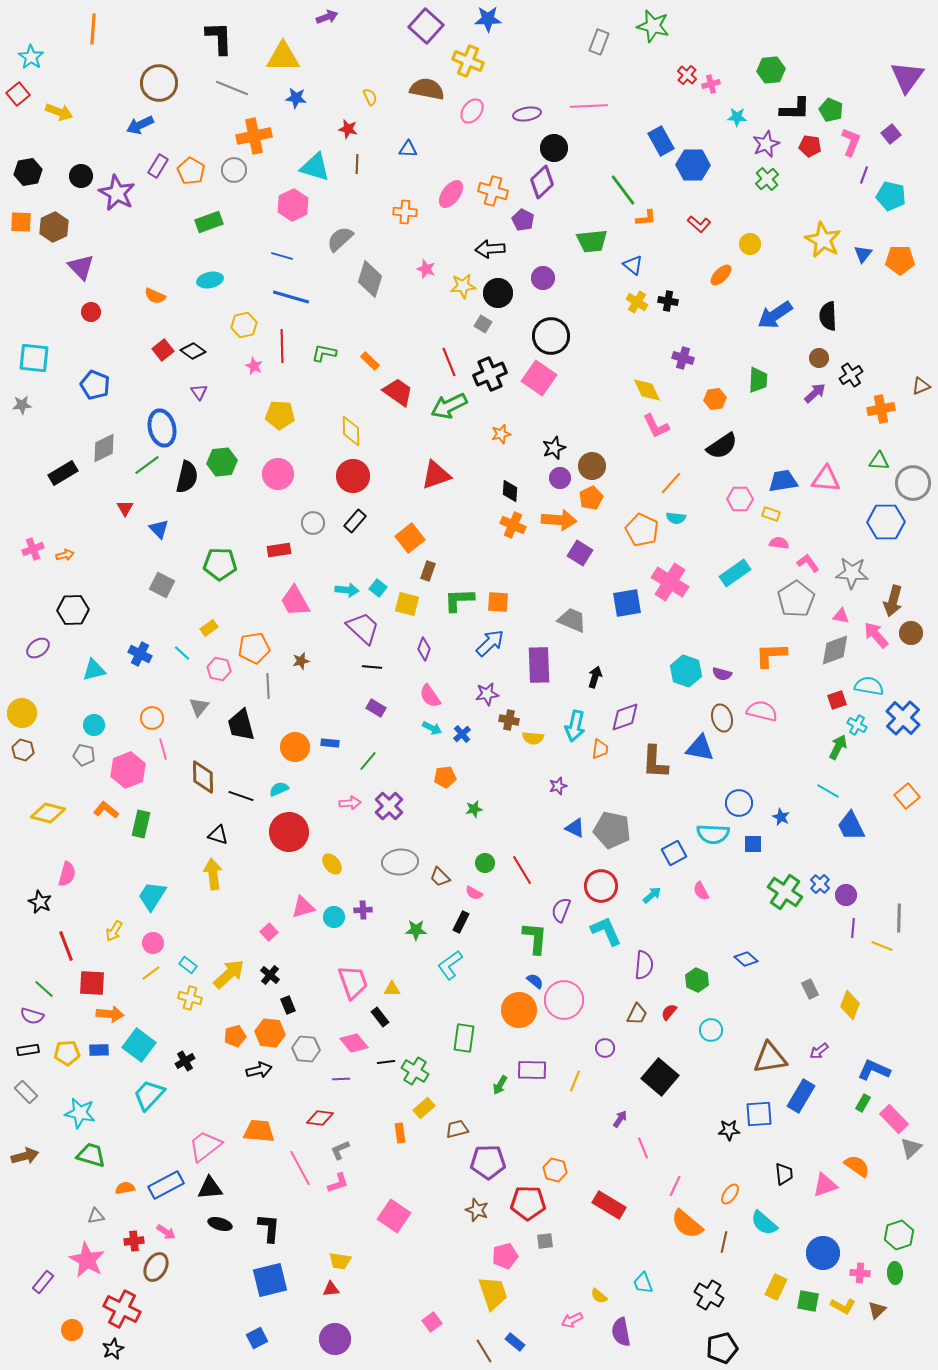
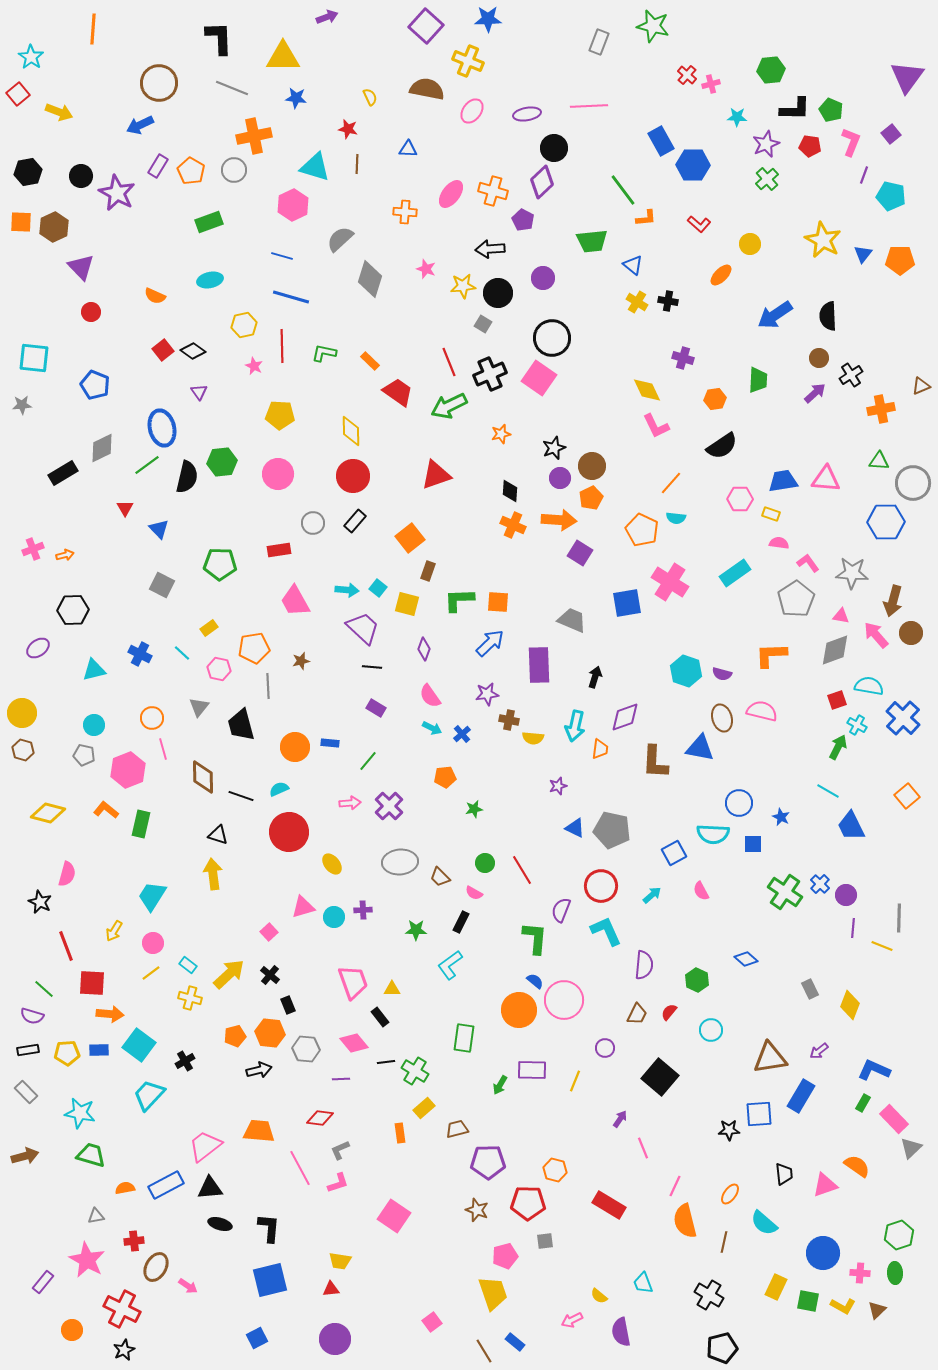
black circle at (551, 336): moved 1 px right, 2 px down
gray diamond at (104, 448): moved 2 px left
orange semicircle at (687, 1224): moved 2 px left, 3 px up; rotated 36 degrees clockwise
pink arrow at (166, 1232): moved 22 px right, 54 px down
black star at (113, 1349): moved 11 px right, 1 px down
